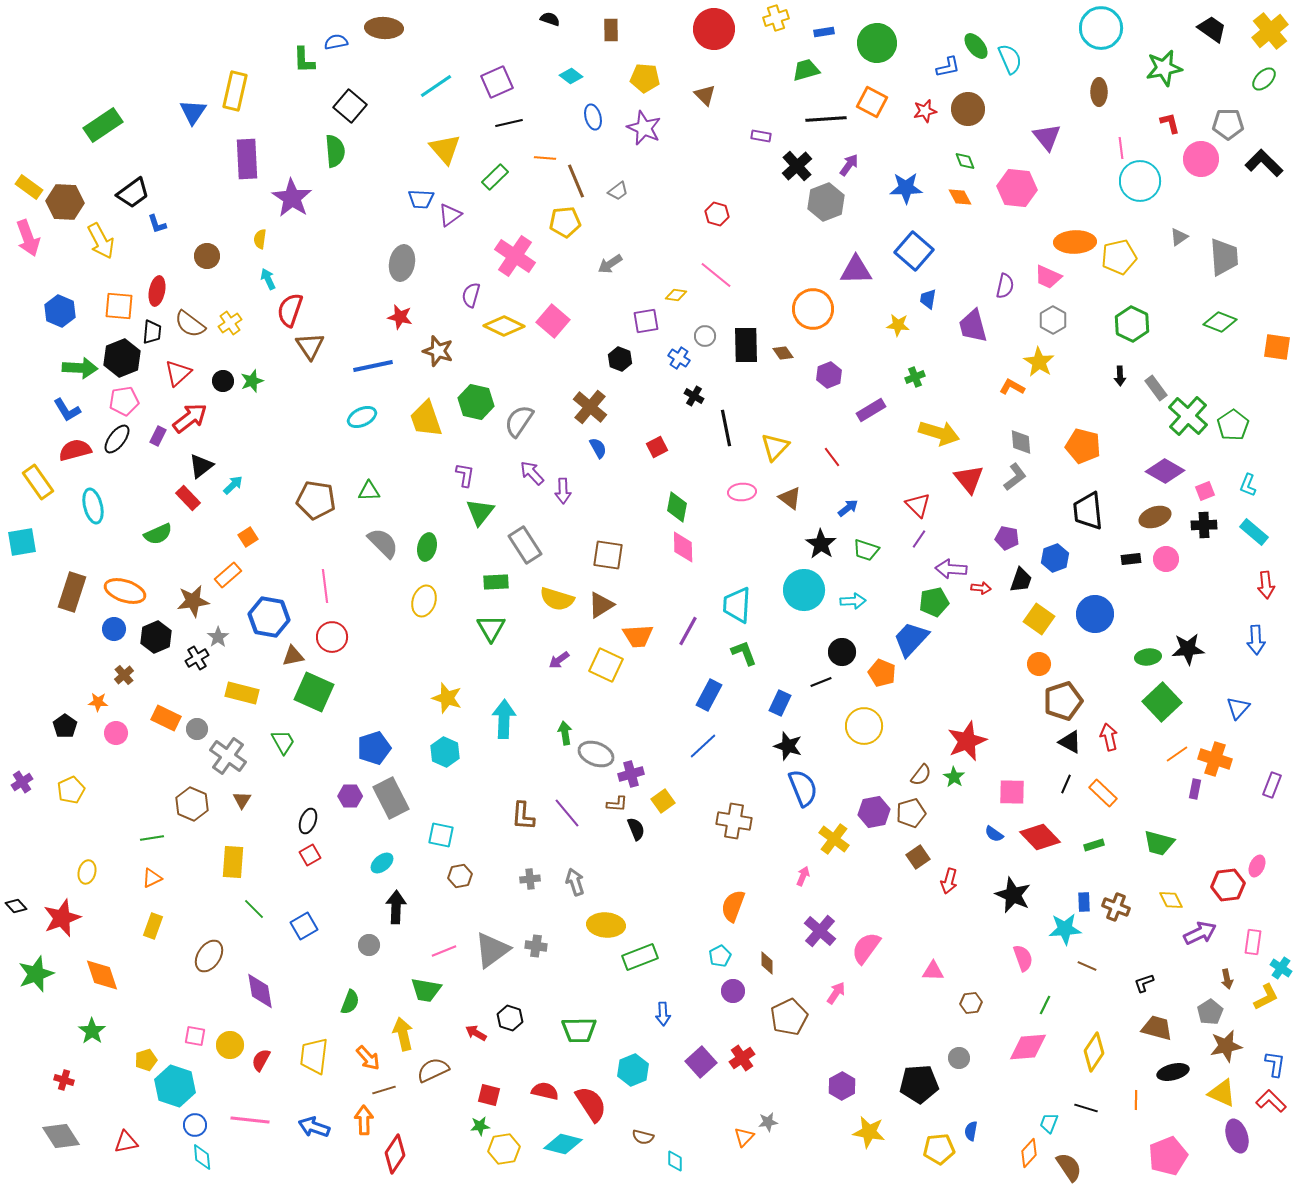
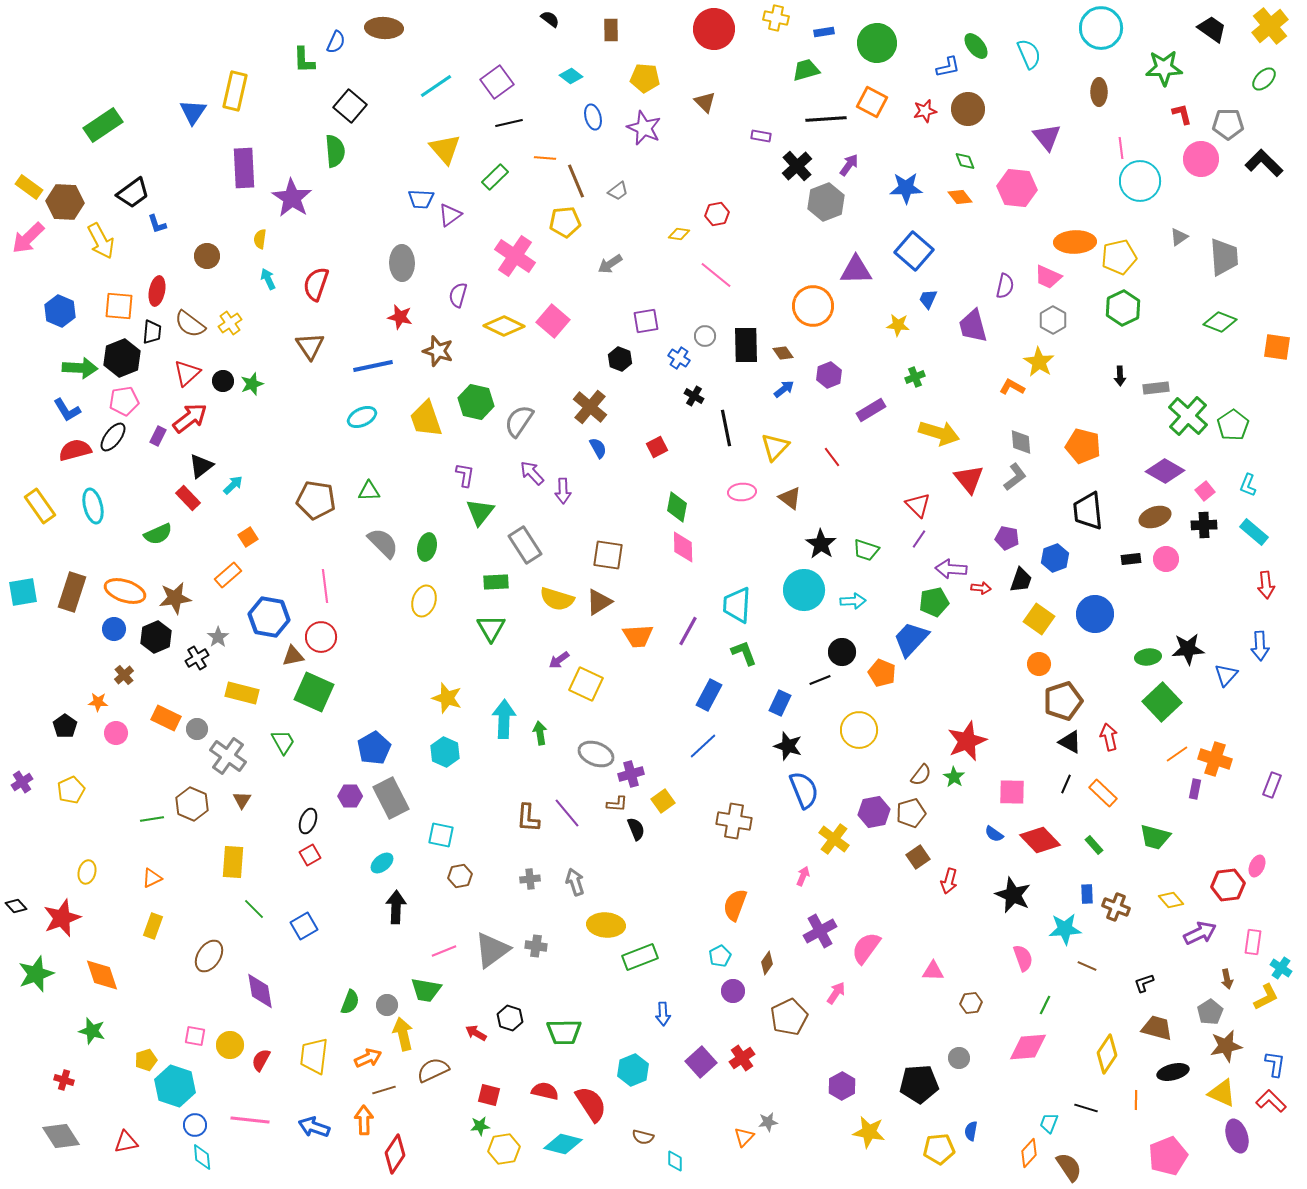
yellow cross at (776, 18): rotated 30 degrees clockwise
black semicircle at (550, 19): rotated 18 degrees clockwise
yellow cross at (1270, 31): moved 5 px up
blue semicircle at (336, 42): rotated 125 degrees clockwise
cyan semicircle at (1010, 59): moved 19 px right, 5 px up
green star at (1164, 68): rotated 9 degrees clockwise
purple square at (497, 82): rotated 12 degrees counterclockwise
brown triangle at (705, 95): moved 7 px down
red L-shape at (1170, 123): moved 12 px right, 9 px up
purple rectangle at (247, 159): moved 3 px left, 9 px down
orange diamond at (960, 197): rotated 10 degrees counterclockwise
red hexagon at (717, 214): rotated 25 degrees counterclockwise
pink arrow at (28, 238): rotated 66 degrees clockwise
gray ellipse at (402, 263): rotated 12 degrees counterclockwise
purple semicircle at (471, 295): moved 13 px left
yellow diamond at (676, 295): moved 3 px right, 61 px up
blue trapezoid at (928, 299): rotated 15 degrees clockwise
orange circle at (813, 309): moved 3 px up
red semicircle at (290, 310): moved 26 px right, 26 px up
green hexagon at (1132, 324): moved 9 px left, 16 px up; rotated 8 degrees clockwise
red triangle at (178, 373): moved 9 px right
green star at (252, 381): moved 3 px down
gray rectangle at (1156, 388): rotated 60 degrees counterclockwise
black ellipse at (117, 439): moved 4 px left, 2 px up
yellow rectangle at (38, 482): moved 2 px right, 24 px down
pink square at (1205, 491): rotated 18 degrees counterclockwise
blue arrow at (848, 508): moved 64 px left, 119 px up
cyan square at (22, 542): moved 1 px right, 50 px down
brown star at (193, 601): moved 18 px left, 3 px up
brown triangle at (601, 605): moved 2 px left, 3 px up
red circle at (332, 637): moved 11 px left
blue arrow at (1256, 640): moved 4 px right, 6 px down
yellow square at (606, 665): moved 20 px left, 19 px down
black line at (821, 682): moved 1 px left, 2 px up
blue triangle at (1238, 708): moved 12 px left, 33 px up
yellow circle at (864, 726): moved 5 px left, 4 px down
green arrow at (565, 733): moved 25 px left
blue pentagon at (374, 748): rotated 12 degrees counterclockwise
blue semicircle at (803, 788): moved 1 px right, 2 px down
brown L-shape at (523, 816): moved 5 px right, 2 px down
red diamond at (1040, 837): moved 3 px down
green line at (152, 838): moved 19 px up
green trapezoid at (1159, 843): moved 4 px left, 6 px up
green rectangle at (1094, 845): rotated 66 degrees clockwise
yellow diamond at (1171, 900): rotated 15 degrees counterclockwise
blue rectangle at (1084, 902): moved 3 px right, 8 px up
orange semicircle at (733, 906): moved 2 px right, 1 px up
purple cross at (820, 931): rotated 20 degrees clockwise
gray circle at (369, 945): moved 18 px right, 60 px down
brown diamond at (767, 963): rotated 35 degrees clockwise
green trapezoid at (579, 1030): moved 15 px left, 2 px down
green star at (92, 1031): rotated 20 degrees counterclockwise
yellow diamond at (1094, 1052): moved 13 px right, 2 px down
orange arrow at (368, 1058): rotated 72 degrees counterclockwise
